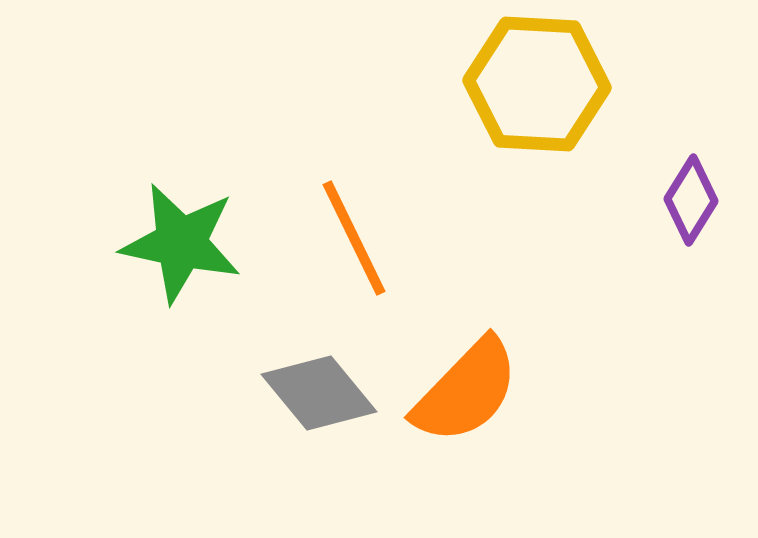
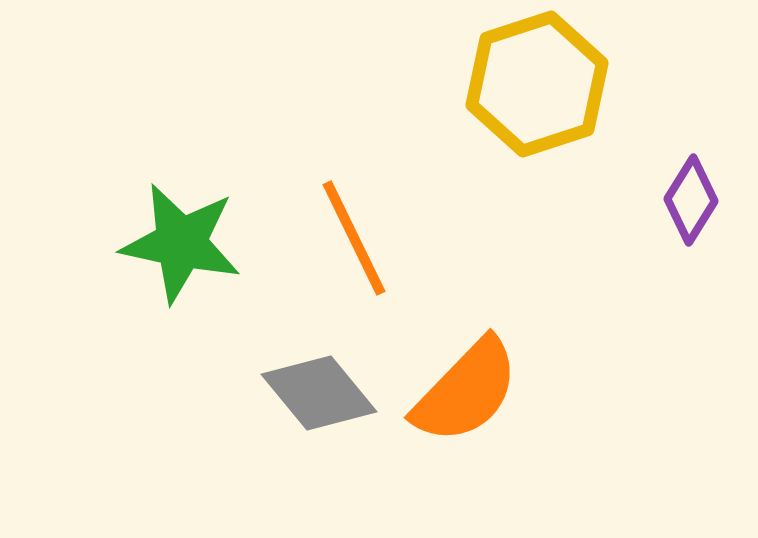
yellow hexagon: rotated 21 degrees counterclockwise
